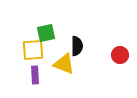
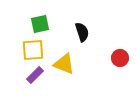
green square: moved 6 px left, 9 px up
black semicircle: moved 5 px right, 14 px up; rotated 18 degrees counterclockwise
red circle: moved 3 px down
purple rectangle: rotated 48 degrees clockwise
